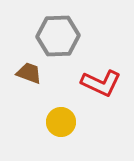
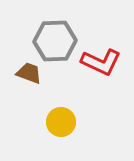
gray hexagon: moved 3 px left, 5 px down
red L-shape: moved 21 px up
